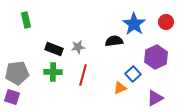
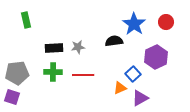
black rectangle: moved 1 px up; rotated 24 degrees counterclockwise
red line: rotated 75 degrees clockwise
purple triangle: moved 15 px left
